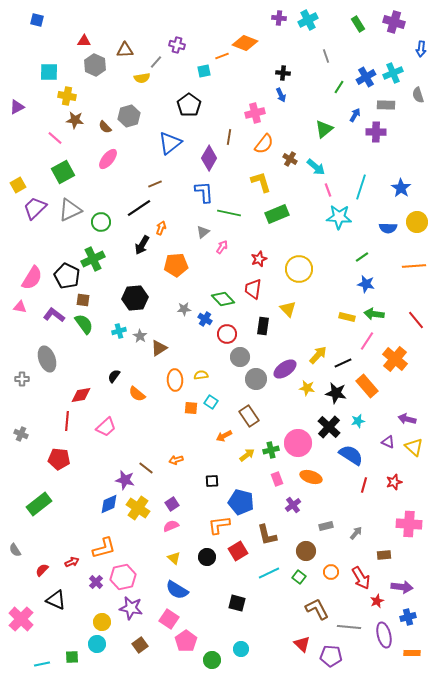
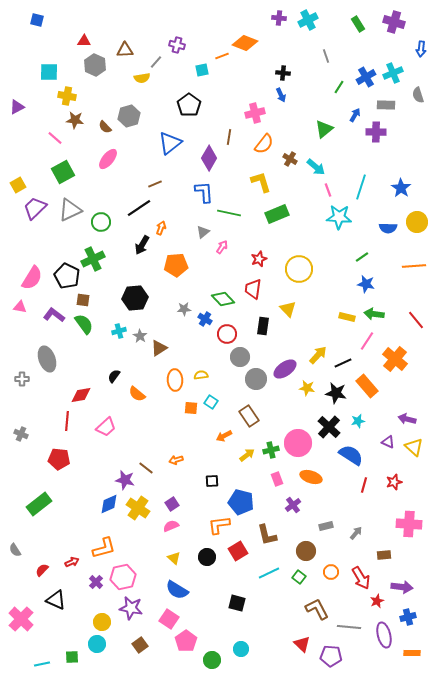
cyan square at (204, 71): moved 2 px left, 1 px up
